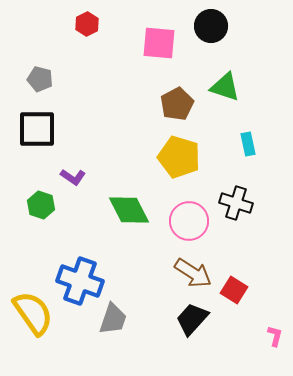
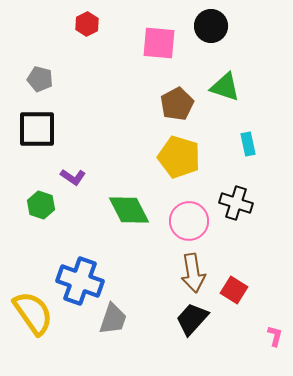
brown arrow: rotated 48 degrees clockwise
